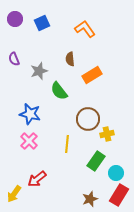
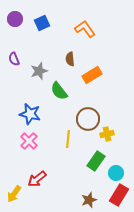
yellow line: moved 1 px right, 5 px up
brown star: moved 1 px left, 1 px down
